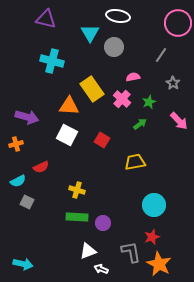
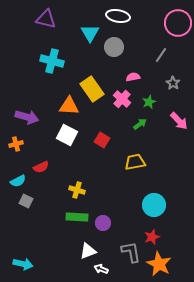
gray square: moved 1 px left, 1 px up
